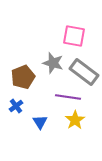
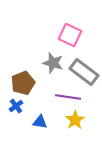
pink square: moved 4 px left, 1 px up; rotated 15 degrees clockwise
brown pentagon: moved 6 px down
blue triangle: rotated 49 degrees counterclockwise
